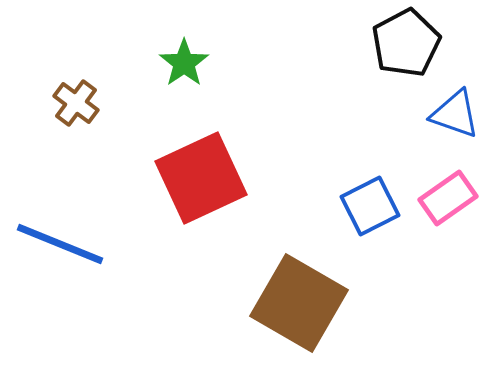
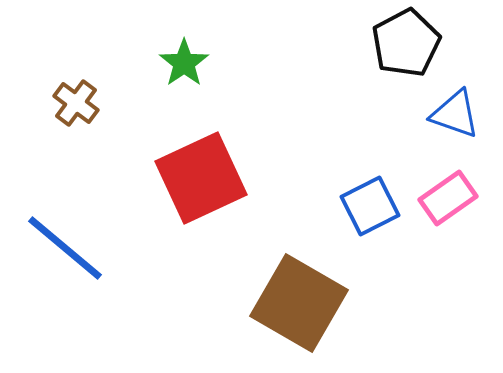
blue line: moved 5 px right, 4 px down; rotated 18 degrees clockwise
